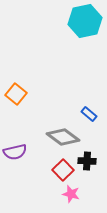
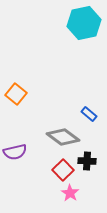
cyan hexagon: moved 1 px left, 2 px down
pink star: moved 1 px left, 1 px up; rotated 18 degrees clockwise
